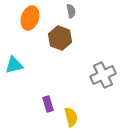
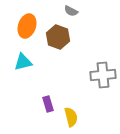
gray semicircle: rotated 128 degrees clockwise
orange ellipse: moved 3 px left, 8 px down
brown hexagon: moved 2 px left, 1 px up
cyan triangle: moved 9 px right, 3 px up
gray cross: rotated 20 degrees clockwise
